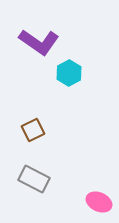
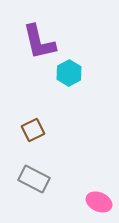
purple L-shape: rotated 42 degrees clockwise
